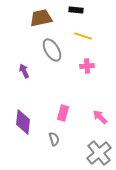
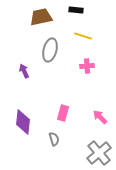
brown trapezoid: moved 1 px up
gray ellipse: moved 2 px left; rotated 45 degrees clockwise
